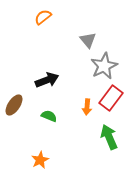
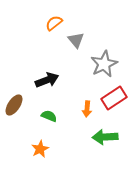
orange semicircle: moved 11 px right, 6 px down
gray triangle: moved 12 px left
gray star: moved 2 px up
red rectangle: moved 3 px right; rotated 20 degrees clockwise
orange arrow: moved 2 px down
green arrow: moved 4 px left; rotated 70 degrees counterclockwise
orange star: moved 11 px up
